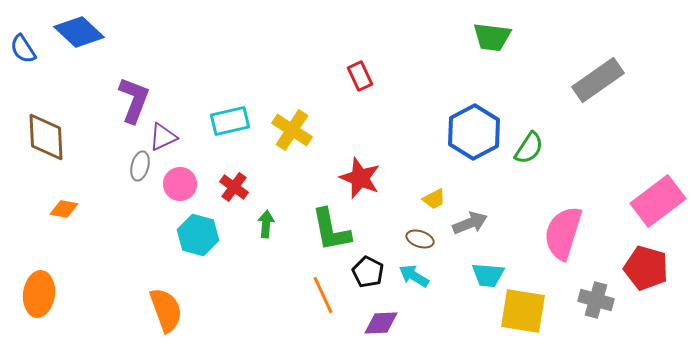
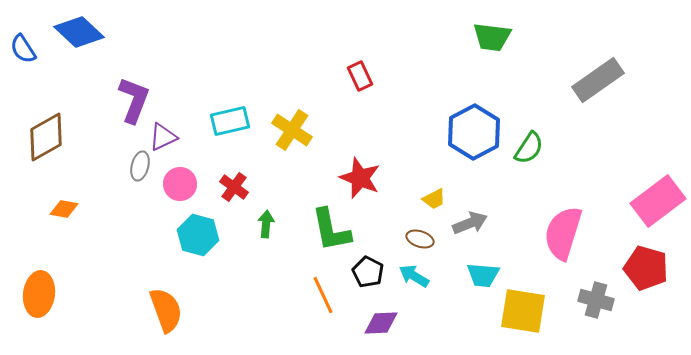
brown diamond: rotated 63 degrees clockwise
cyan trapezoid: moved 5 px left
